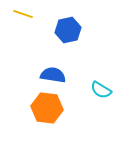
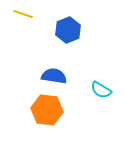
blue hexagon: rotated 10 degrees counterclockwise
blue semicircle: moved 1 px right, 1 px down
orange hexagon: moved 2 px down
